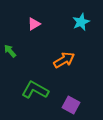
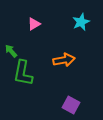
green arrow: moved 1 px right
orange arrow: rotated 20 degrees clockwise
green L-shape: moved 12 px left, 17 px up; rotated 108 degrees counterclockwise
